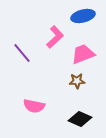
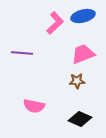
pink L-shape: moved 14 px up
purple line: rotated 45 degrees counterclockwise
